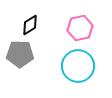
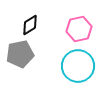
pink hexagon: moved 1 px left, 1 px down
gray pentagon: rotated 12 degrees counterclockwise
